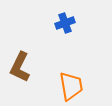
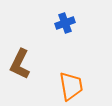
brown L-shape: moved 3 px up
